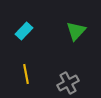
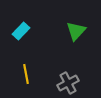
cyan rectangle: moved 3 px left
